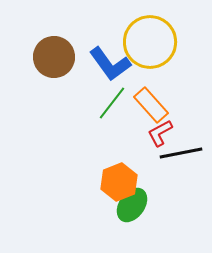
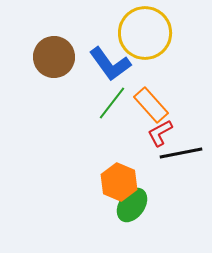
yellow circle: moved 5 px left, 9 px up
orange hexagon: rotated 15 degrees counterclockwise
